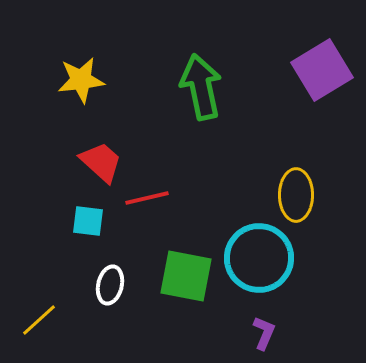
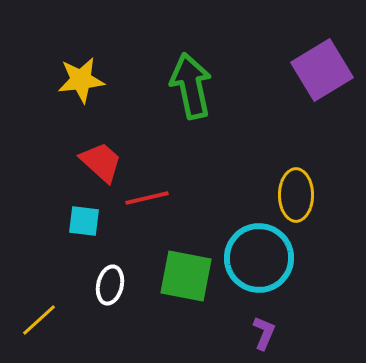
green arrow: moved 10 px left, 1 px up
cyan square: moved 4 px left
